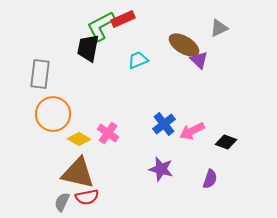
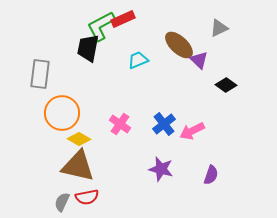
brown ellipse: moved 5 px left; rotated 12 degrees clockwise
orange circle: moved 9 px right, 1 px up
pink cross: moved 12 px right, 9 px up
black diamond: moved 57 px up; rotated 15 degrees clockwise
brown triangle: moved 7 px up
purple semicircle: moved 1 px right, 4 px up
